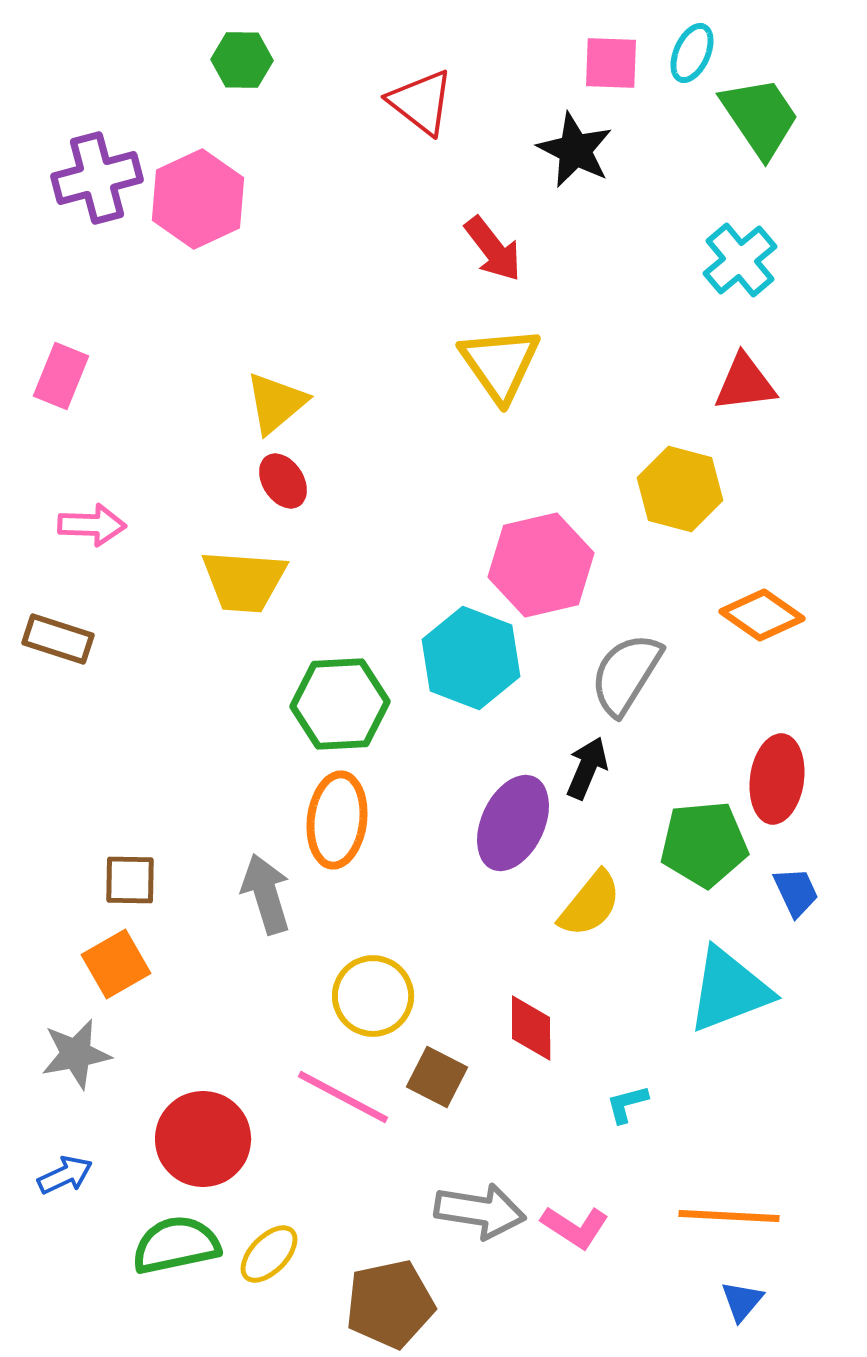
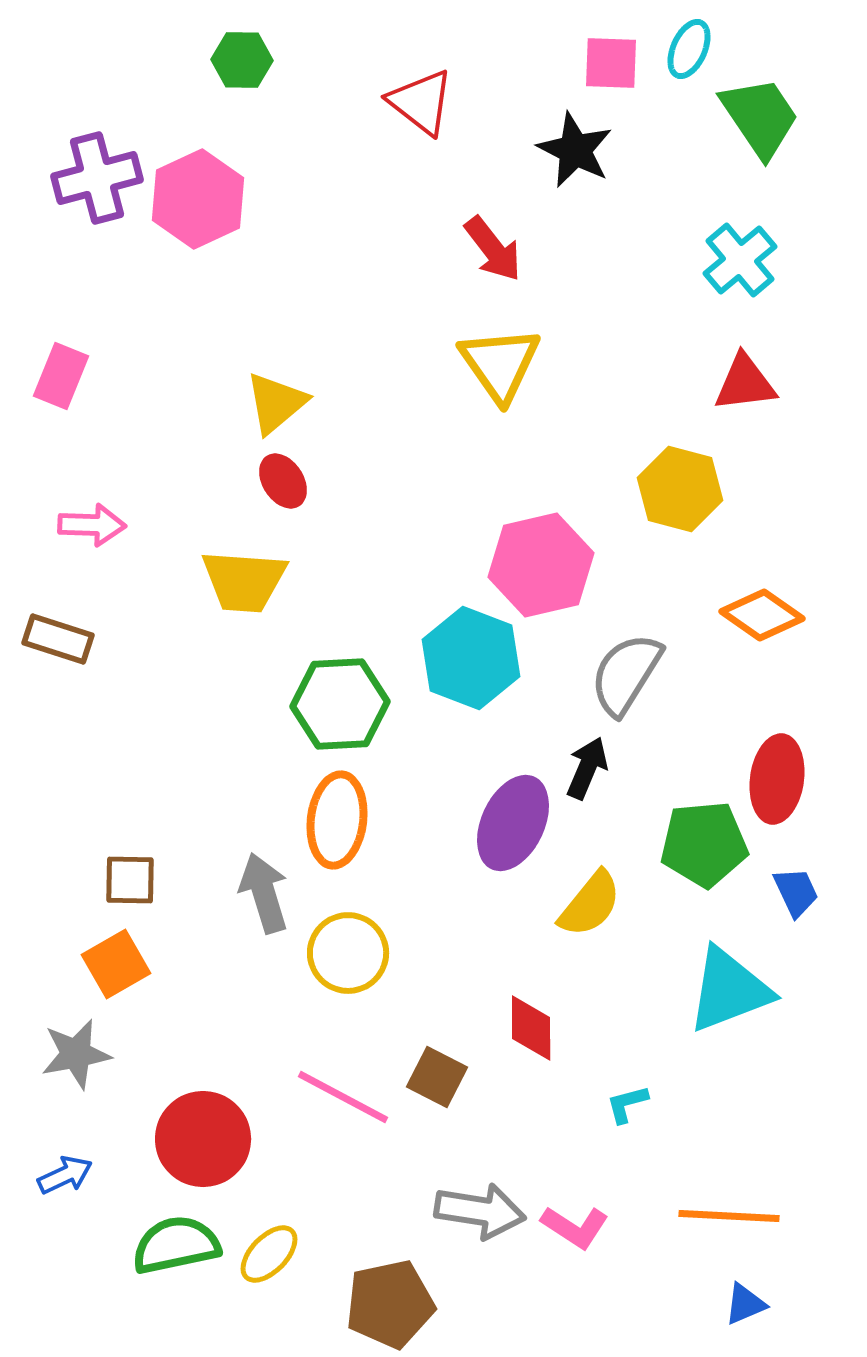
cyan ellipse at (692, 53): moved 3 px left, 4 px up
gray arrow at (266, 894): moved 2 px left, 1 px up
yellow circle at (373, 996): moved 25 px left, 43 px up
blue triangle at (742, 1301): moved 3 px right, 3 px down; rotated 27 degrees clockwise
